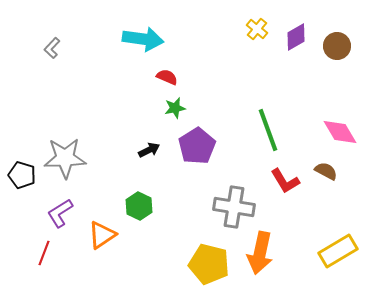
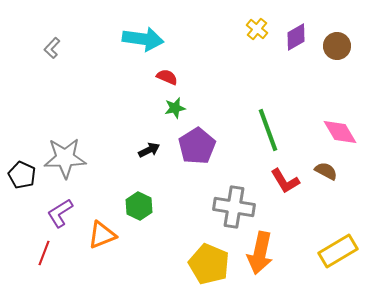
black pentagon: rotated 8 degrees clockwise
orange triangle: rotated 12 degrees clockwise
yellow pentagon: rotated 9 degrees clockwise
